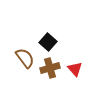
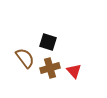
black square: rotated 24 degrees counterclockwise
red triangle: moved 1 px left, 2 px down
